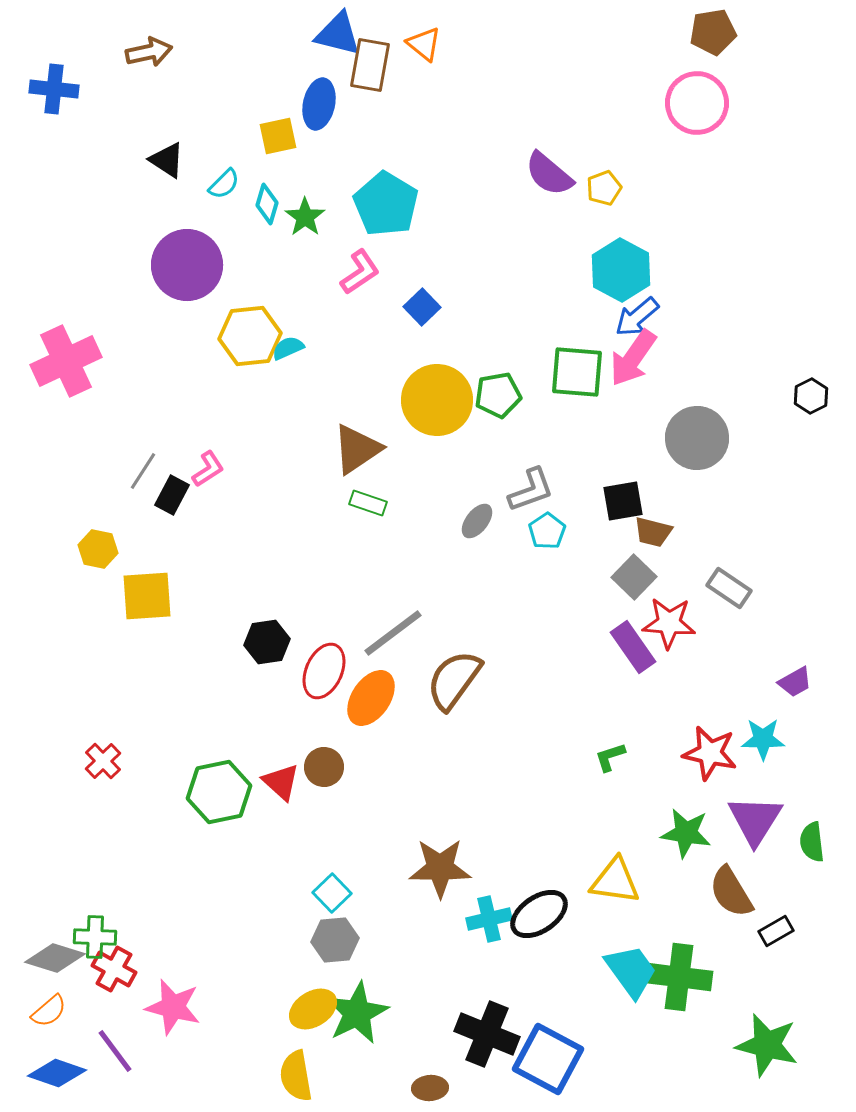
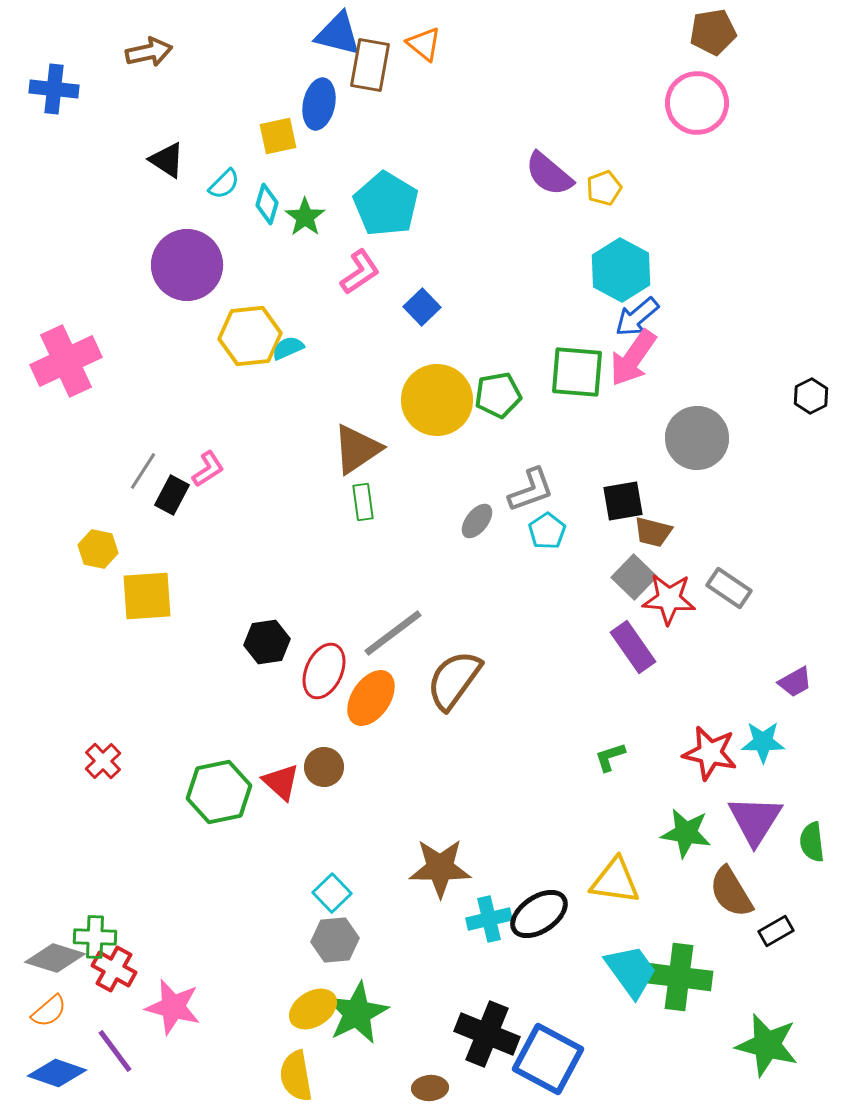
green rectangle at (368, 503): moved 5 px left, 1 px up; rotated 63 degrees clockwise
red star at (669, 623): moved 24 px up
cyan star at (763, 739): moved 3 px down
